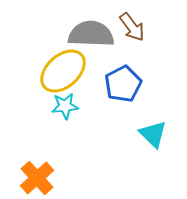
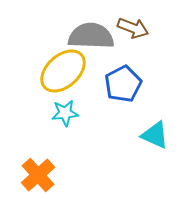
brown arrow: moved 1 px right, 1 px down; rotated 32 degrees counterclockwise
gray semicircle: moved 2 px down
cyan star: moved 7 px down
cyan triangle: moved 2 px right, 1 px down; rotated 20 degrees counterclockwise
orange cross: moved 1 px right, 3 px up
